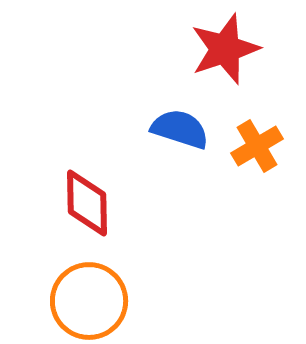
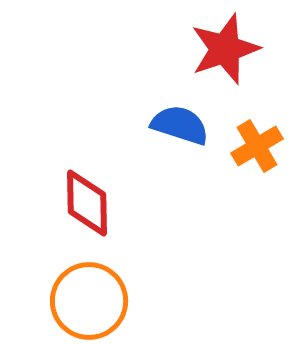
blue semicircle: moved 4 px up
